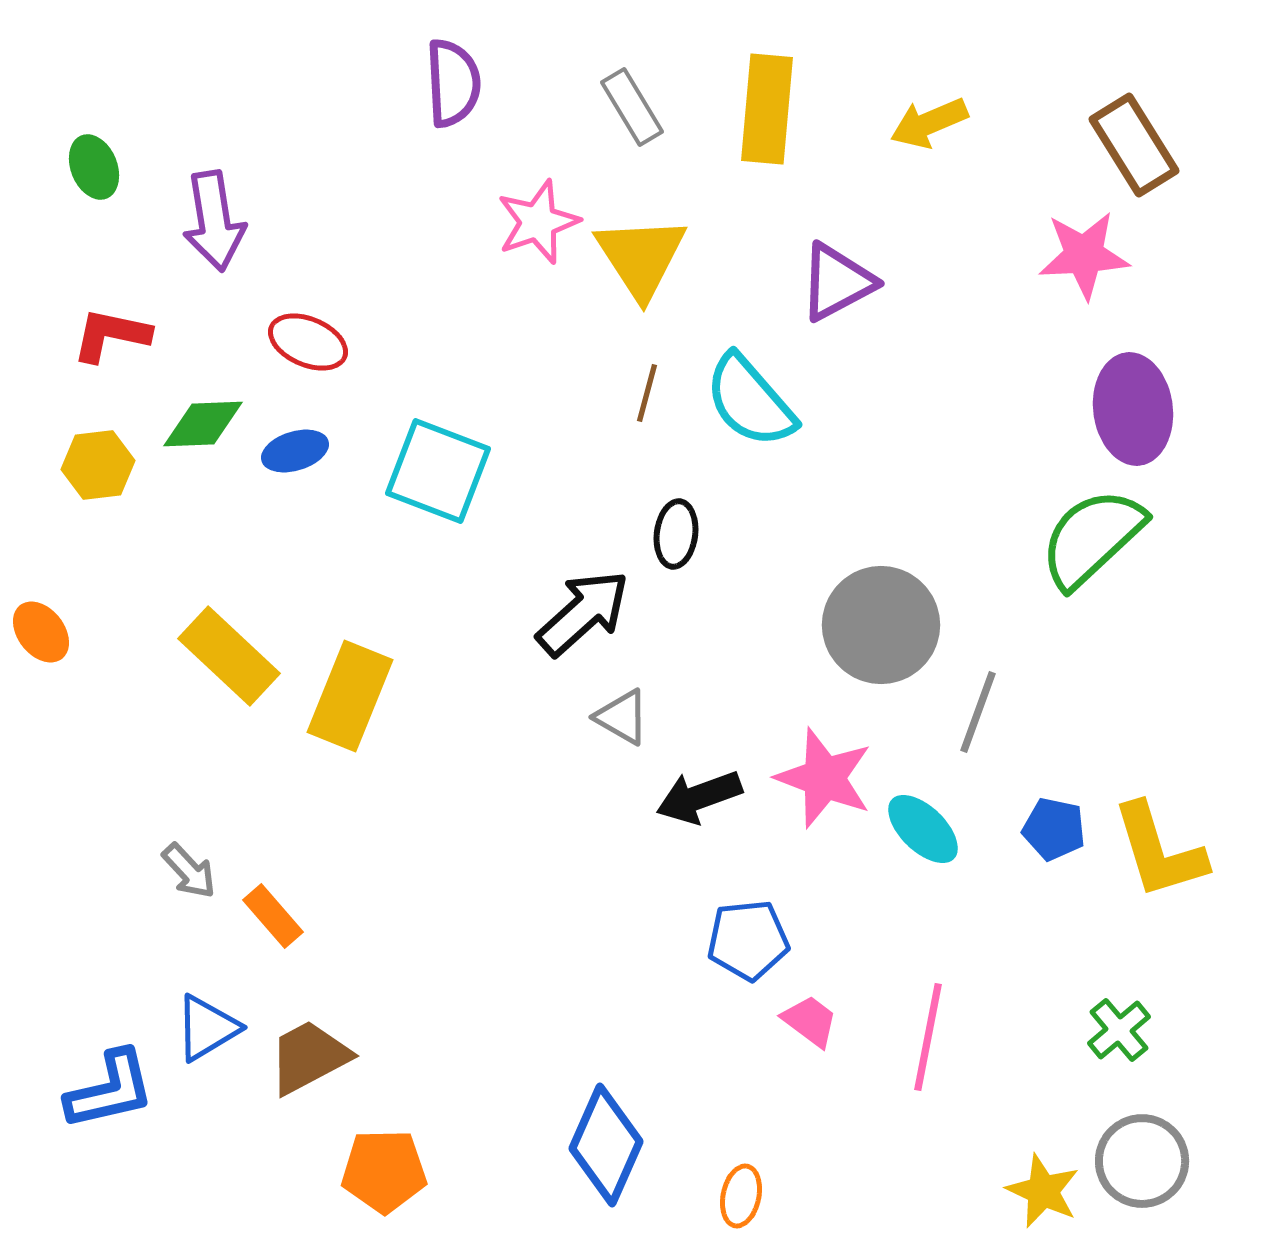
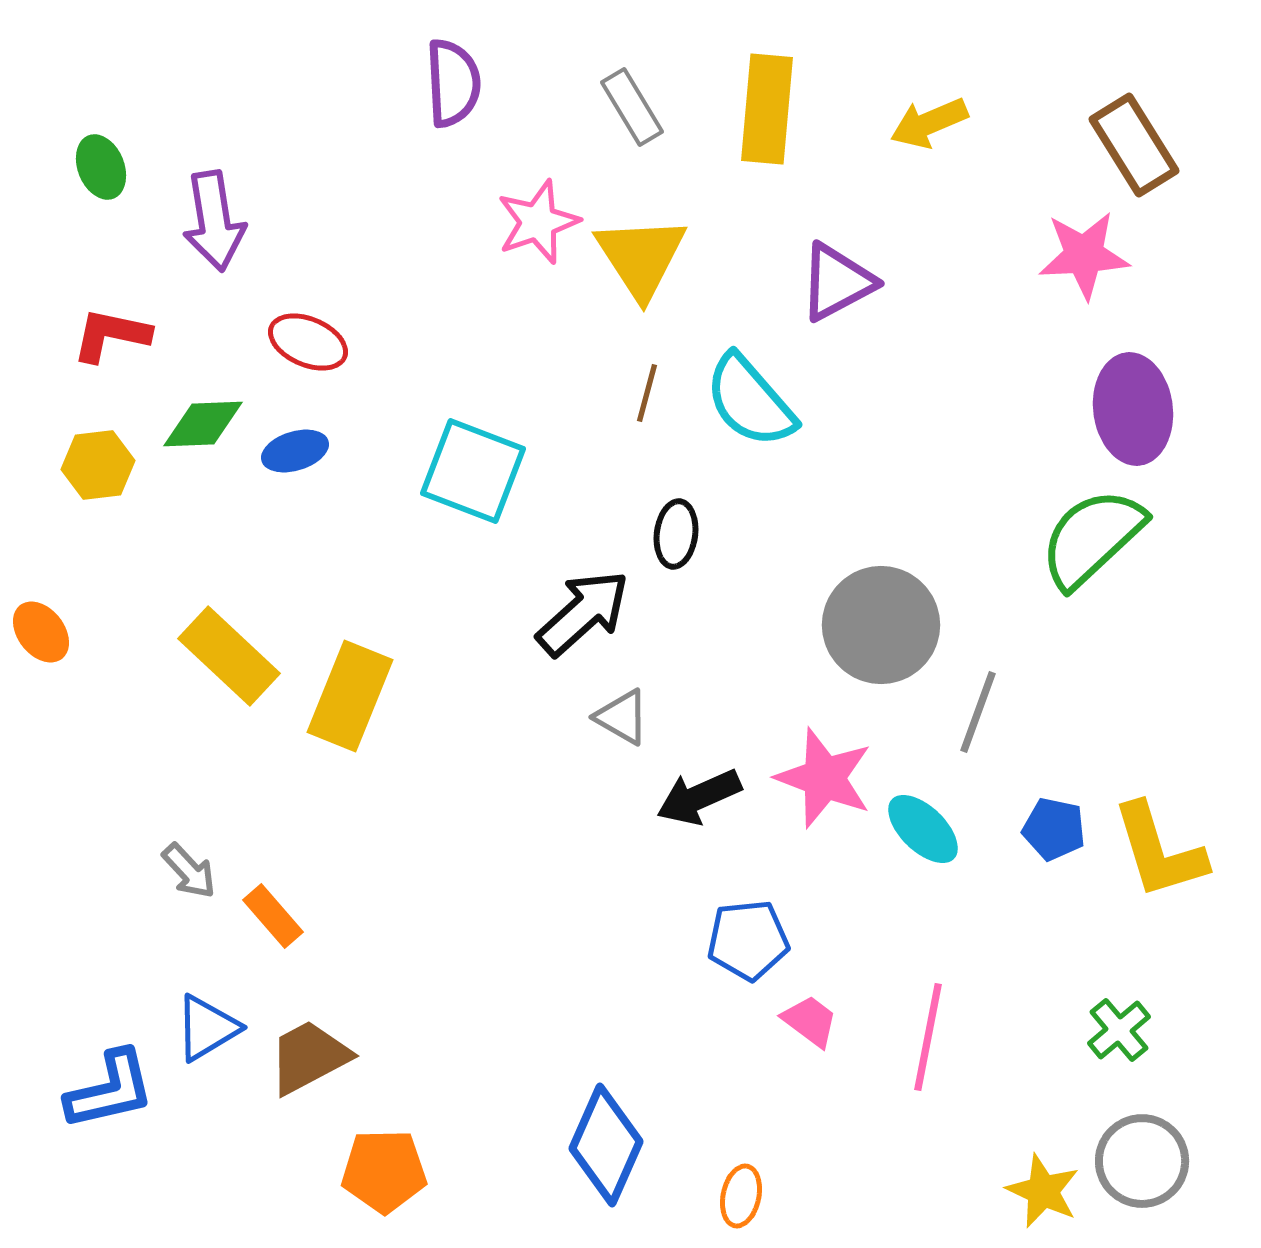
green ellipse at (94, 167): moved 7 px right
cyan square at (438, 471): moved 35 px right
black arrow at (699, 797): rotated 4 degrees counterclockwise
